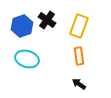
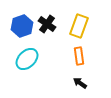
black cross: moved 4 px down
cyan ellipse: rotated 60 degrees counterclockwise
black arrow: moved 1 px right, 1 px up
